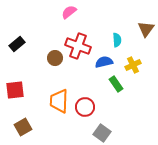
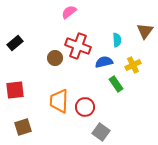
brown triangle: moved 1 px left, 2 px down
black rectangle: moved 2 px left, 1 px up
brown square: rotated 12 degrees clockwise
gray square: moved 1 px left, 1 px up
